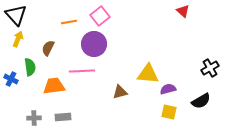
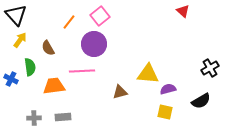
orange line: rotated 42 degrees counterclockwise
yellow arrow: moved 2 px right, 1 px down; rotated 14 degrees clockwise
brown semicircle: rotated 56 degrees counterclockwise
yellow square: moved 4 px left
